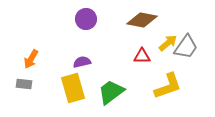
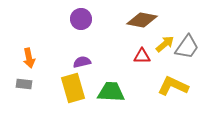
purple circle: moved 5 px left
yellow arrow: moved 3 px left, 1 px down
gray trapezoid: moved 1 px right
orange arrow: moved 2 px left, 1 px up; rotated 42 degrees counterclockwise
yellow L-shape: moved 5 px right; rotated 136 degrees counterclockwise
green trapezoid: rotated 40 degrees clockwise
